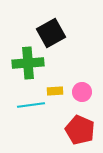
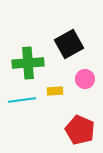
black square: moved 18 px right, 11 px down
pink circle: moved 3 px right, 13 px up
cyan line: moved 9 px left, 5 px up
